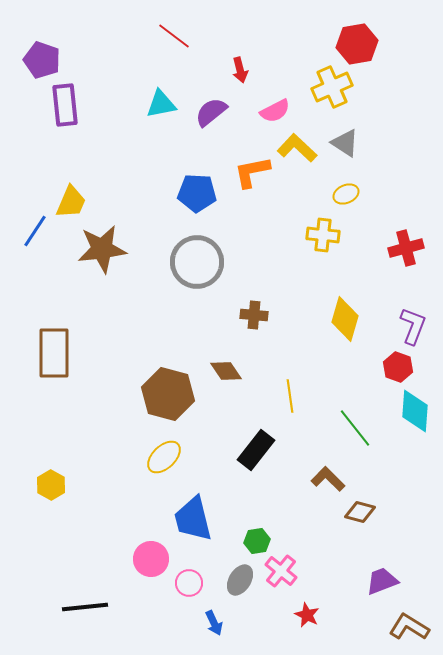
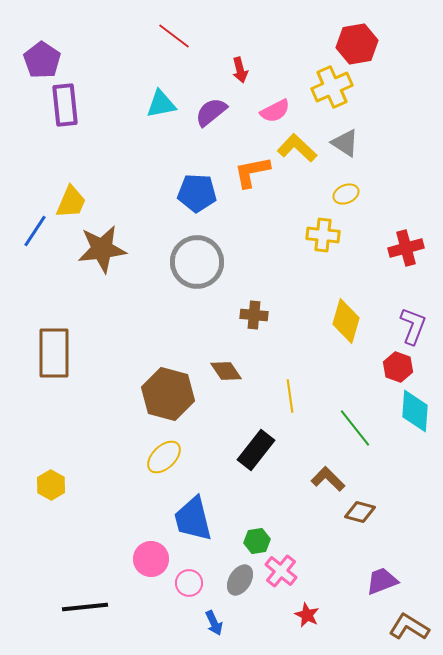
purple pentagon at (42, 60): rotated 15 degrees clockwise
yellow diamond at (345, 319): moved 1 px right, 2 px down
